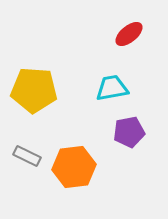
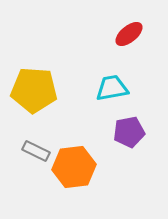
gray rectangle: moved 9 px right, 5 px up
